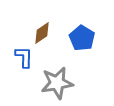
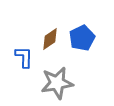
brown diamond: moved 8 px right, 6 px down
blue pentagon: rotated 15 degrees clockwise
